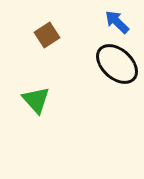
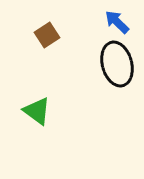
black ellipse: rotated 33 degrees clockwise
green triangle: moved 1 px right, 11 px down; rotated 12 degrees counterclockwise
